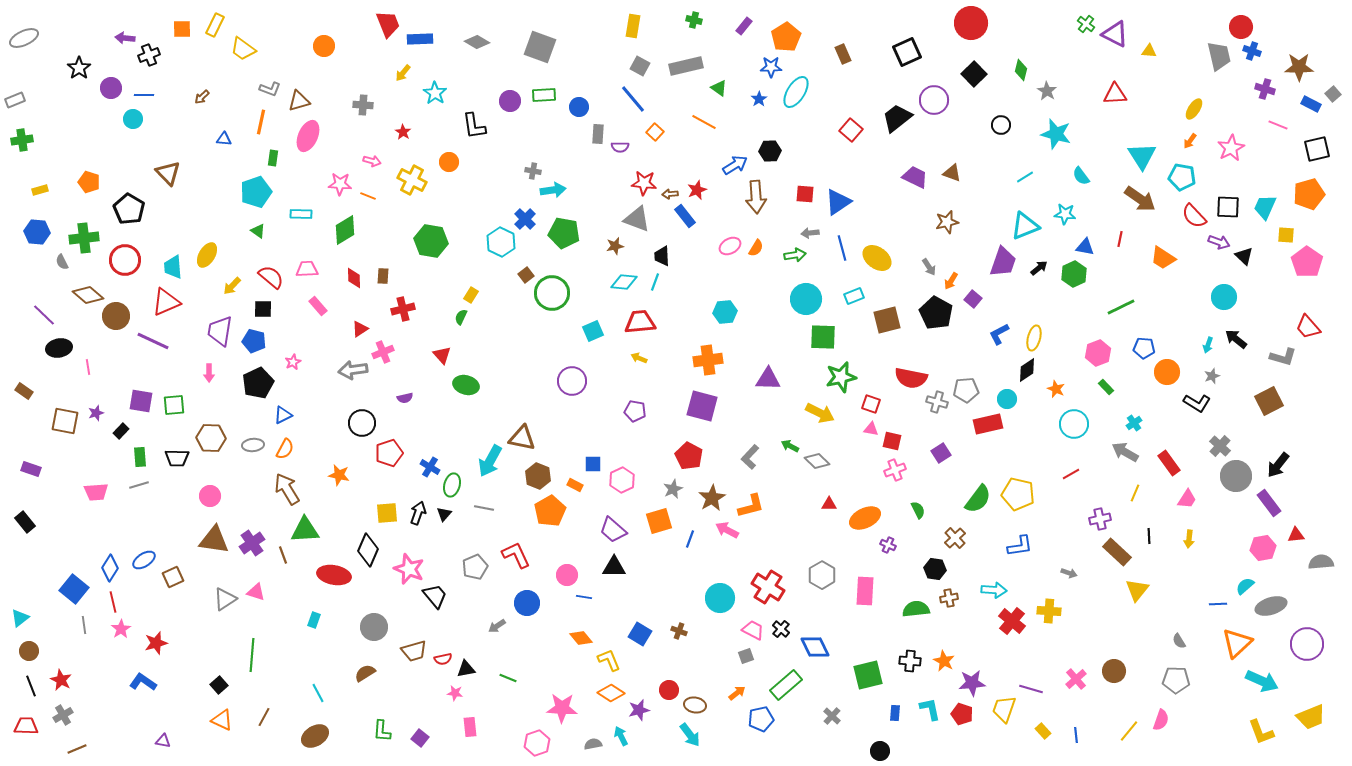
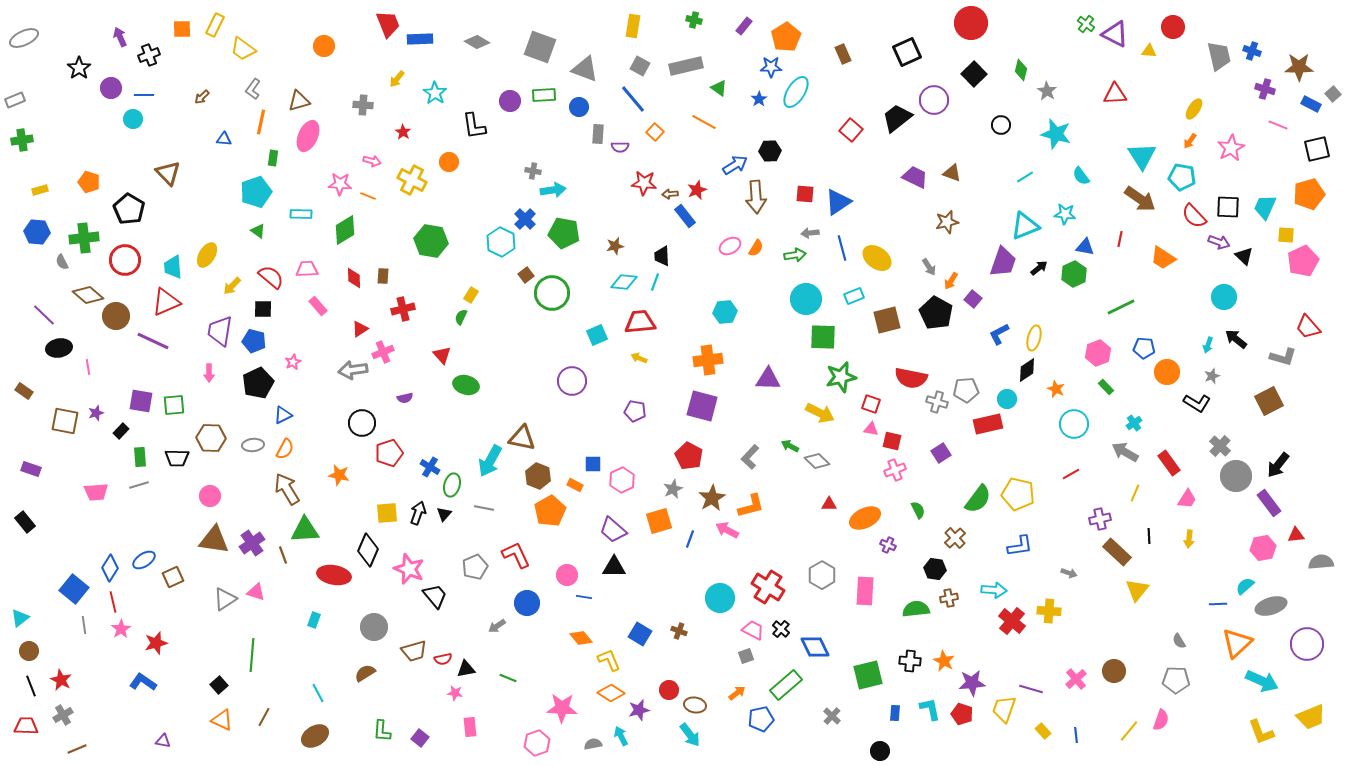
red circle at (1241, 27): moved 68 px left
purple arrow at (125, 38): moved 5 px left, 1 px up; rotated 60 degrees clockwise
yellow arrow at (403, 73): moved 6 px left, 6 px down
gray L-shape at (270, 89): moved 17 px left; rotated 105 degrees clockwise
gray triangle at (637, 219): moved 52 px left, 150 px up
pink pentagon at (1307, 262): moved 4 px left, 1 px up; rotated 12 degrees clockwise
cyan square at (593, 331): moved 4 px right, 4 px down
